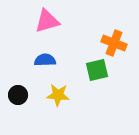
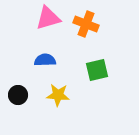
pink triangle: moved 1 px right, 3 px up
orange cross: moved 28 px left, 19 px up
